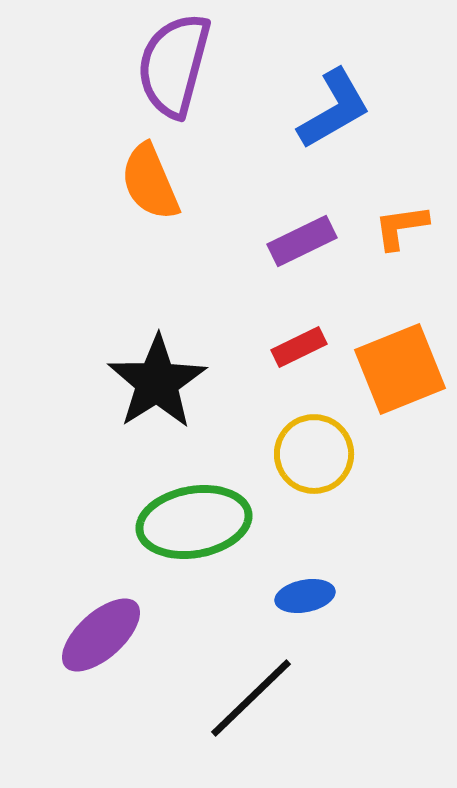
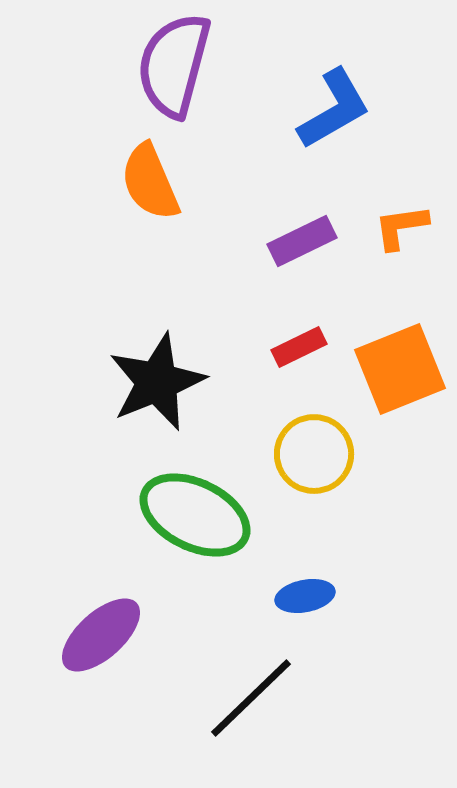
black star: rotated 10 degrees clockwise
green ellipse: moved 1 px right, 7 px up; rotated 36 degrees clockwise
